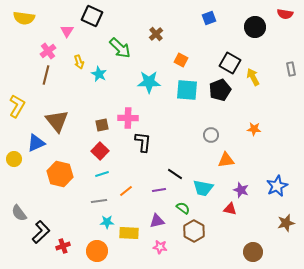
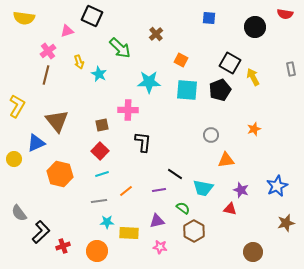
blue square at (209, 18): rotated 24 degrees clockwise
pink triangle at (67, 31): rotated 40 degrees clockwise
pink cross at (128, 118): moved 8 px up
orange star at (254, 129): rotated 24 degrees counterclockwise
